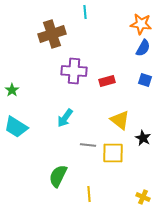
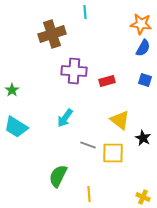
gray line: rotated 14 degrees clockwise
